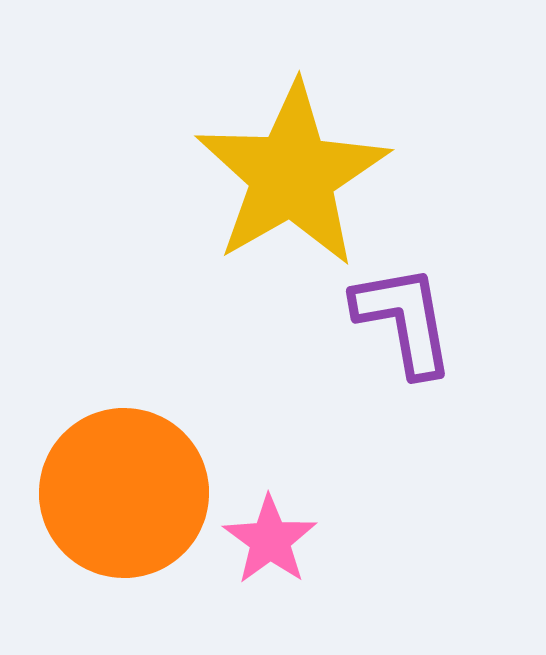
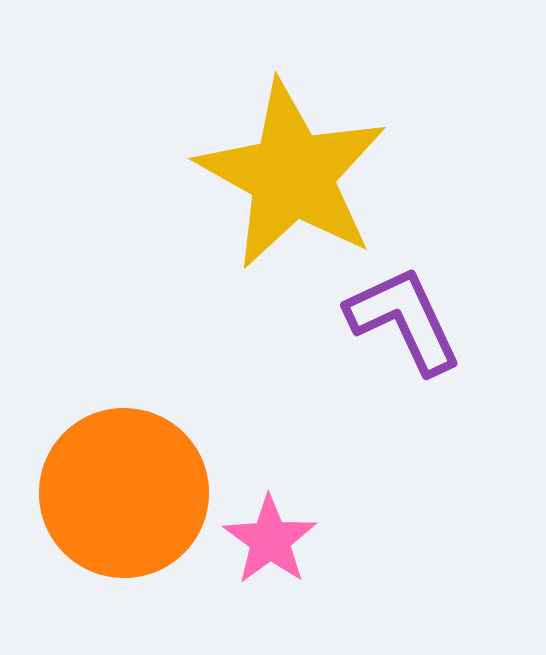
yellow star: rotated 13 degrees counterclockwise
purple L-shape: rotated 15 degrees counterclockwise
